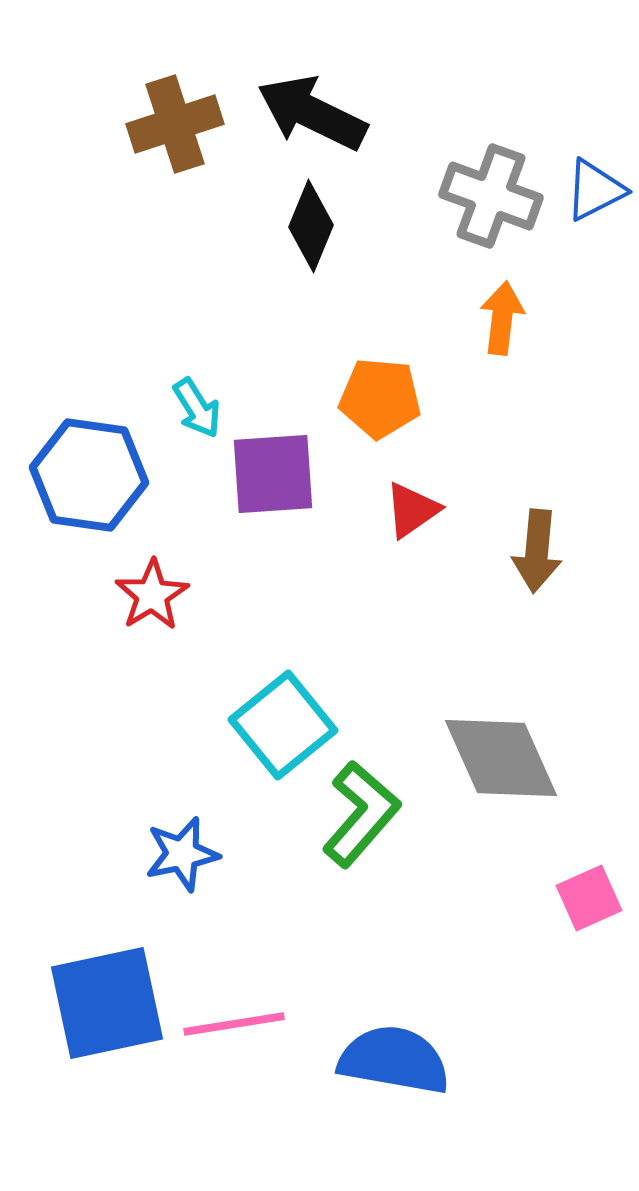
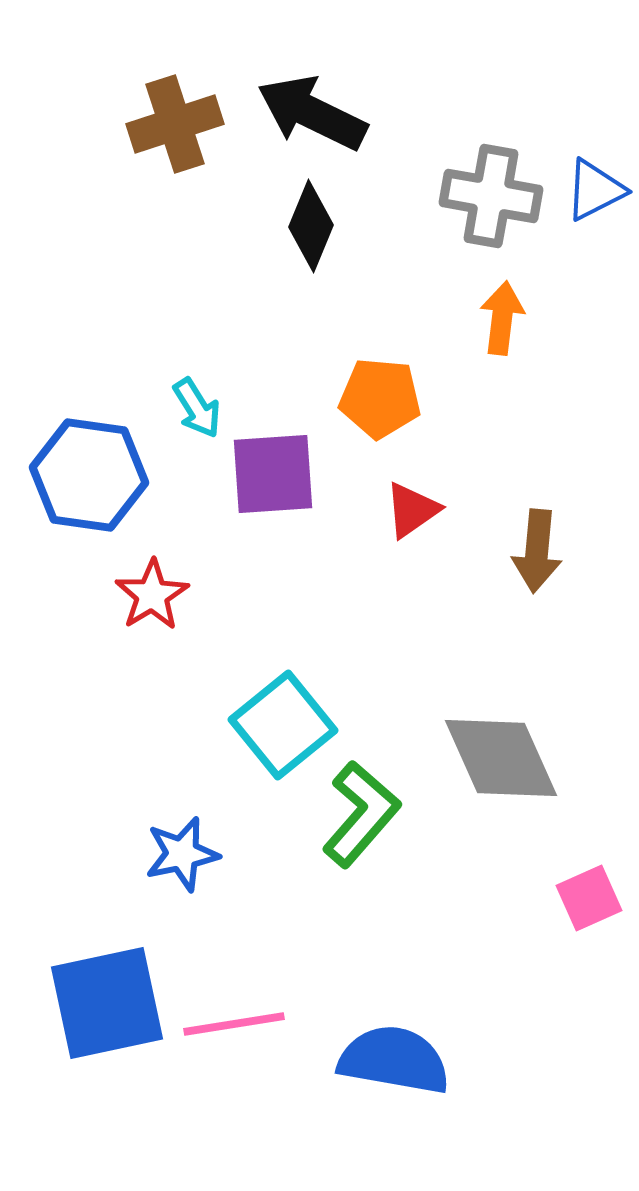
gray cross: rotated 10 degrees counterclockwise
